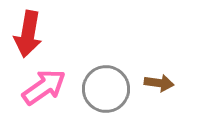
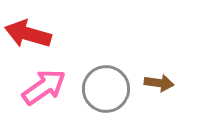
red arrow: rotated 96 degrees clockwise
